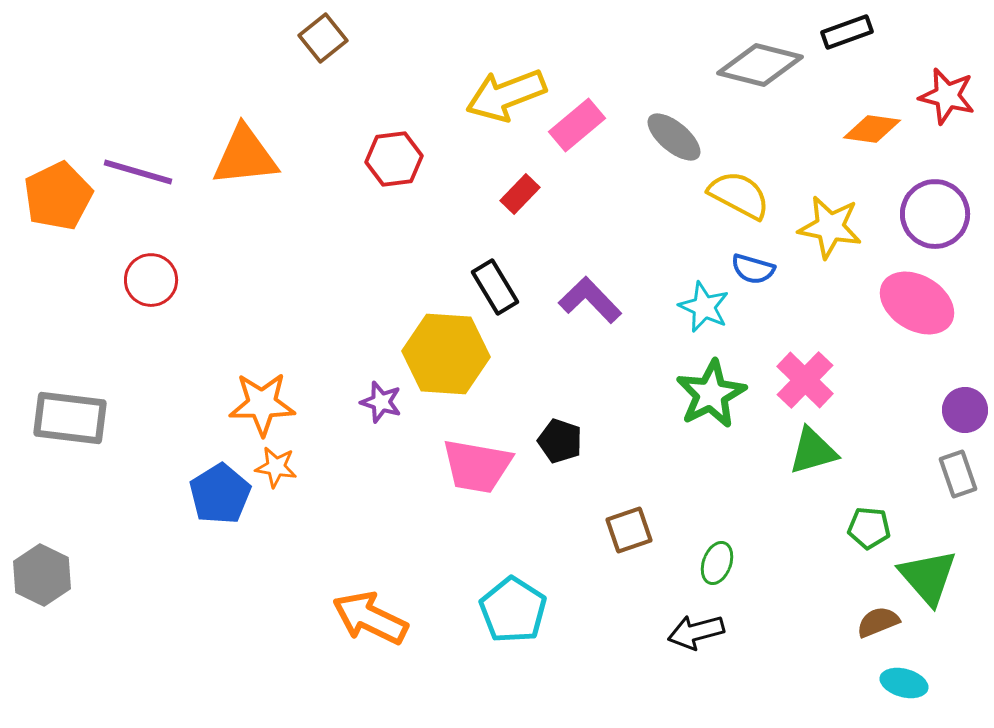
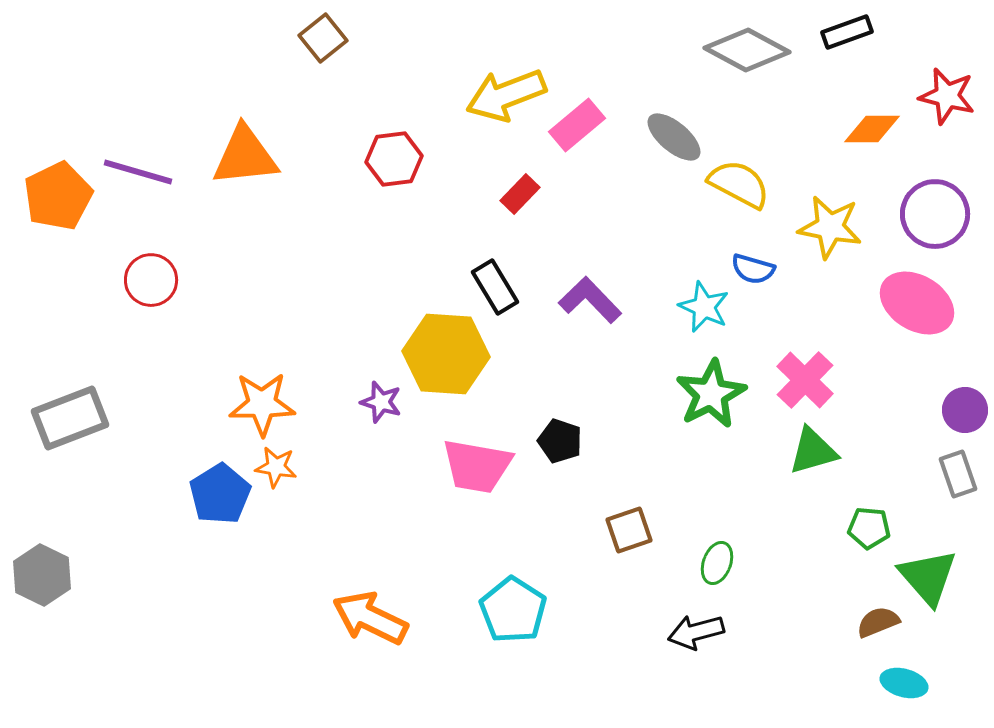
gray diamond at (760, 65): moved 13 px left, 15 px up; rotated 14 degrees clockwise
orange diamond at (872, 129): rotated 8 degrees counterclockwise
yellow semicircle at (739, 195): moved 11 px up
gray rectangle at (70, 418): rotated 28 degrees counterclockwise
